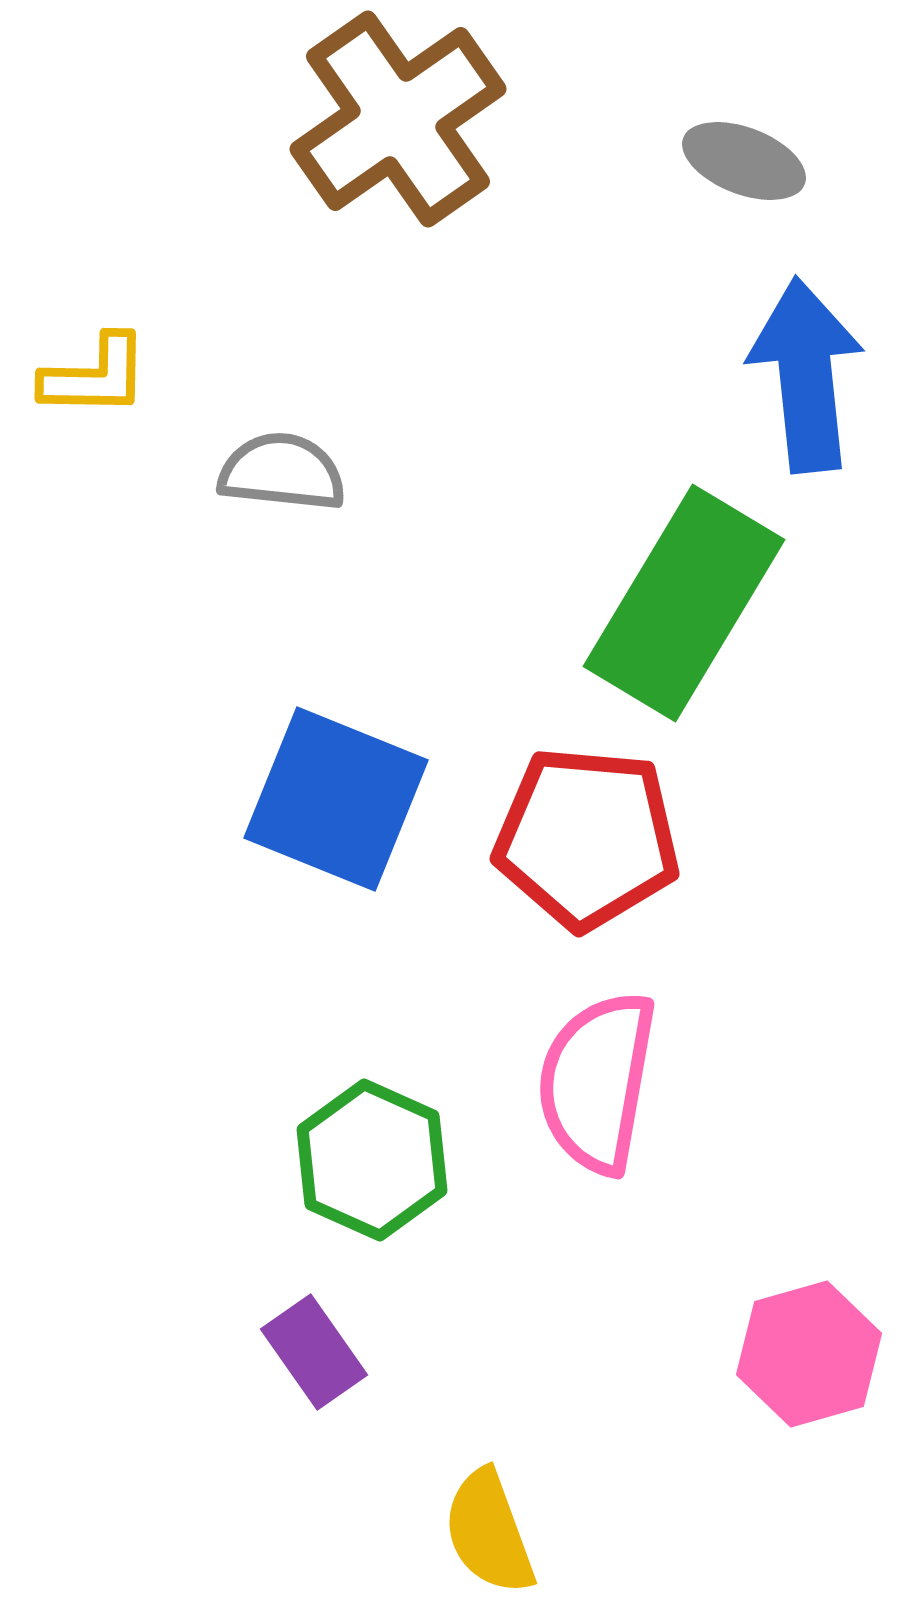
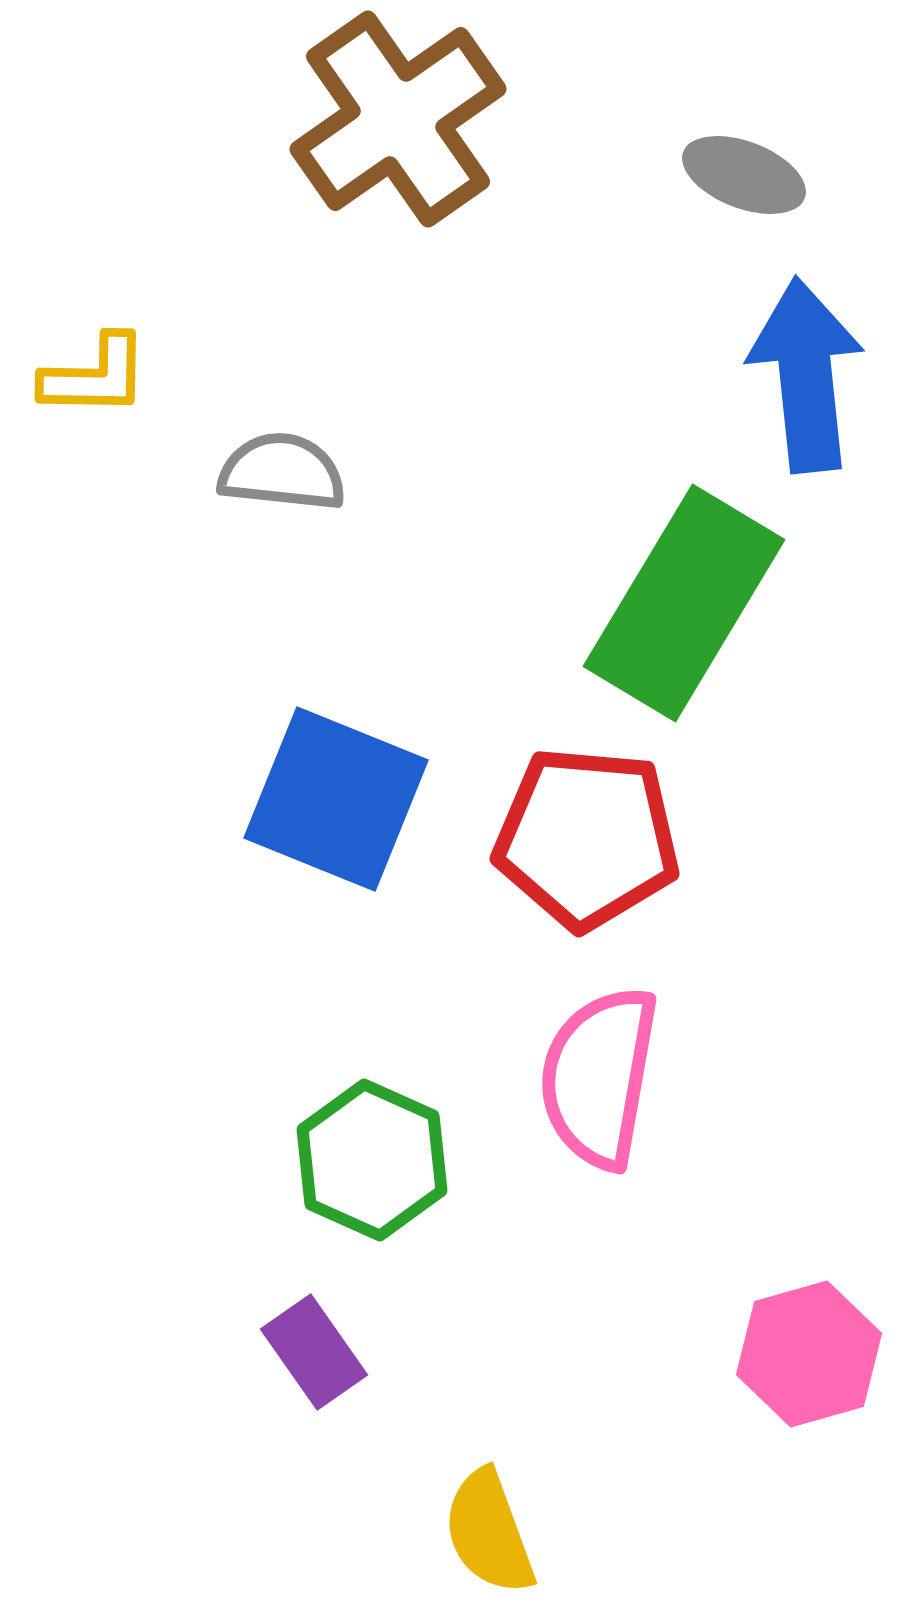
gray ellipse: moved 14 px down
pink semicircle: moved 2 px right, 5 px up
